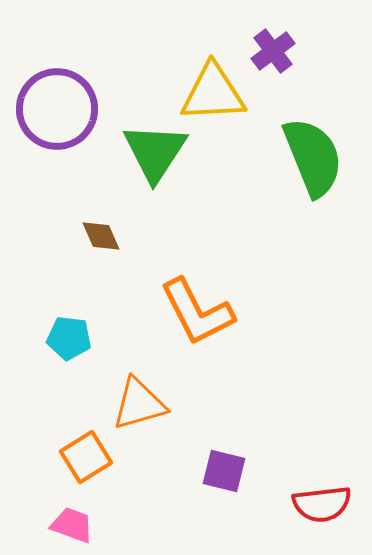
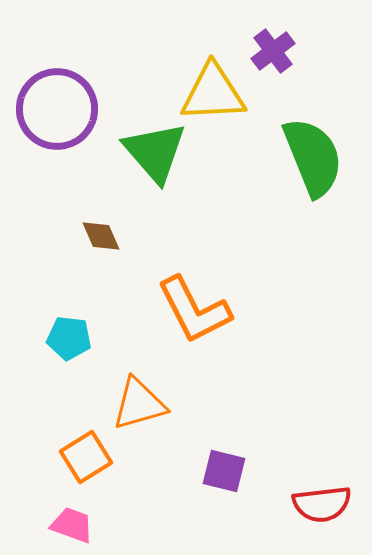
green triangle: rotated 14 degrees counterclockwise
orange L-shape: moved 3 px left, 2 px up
